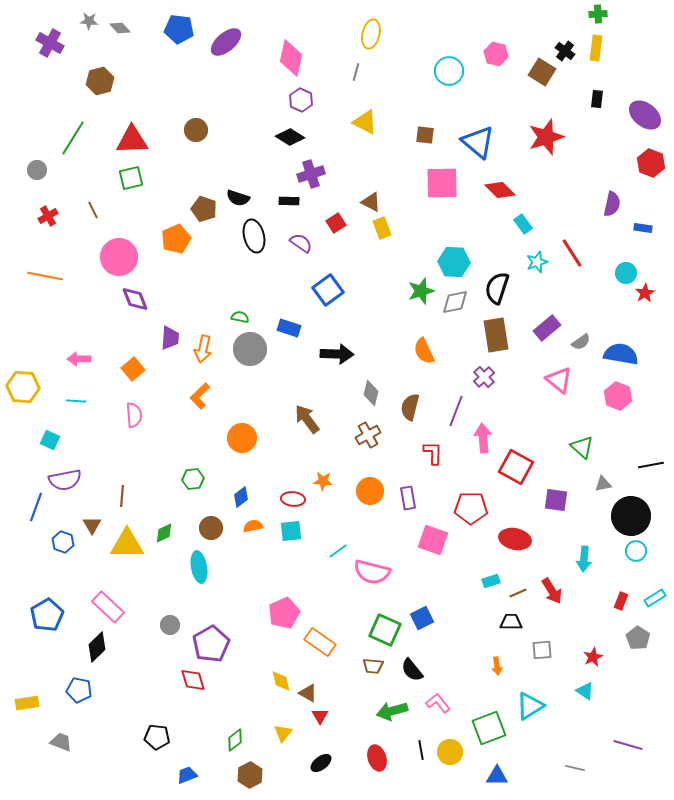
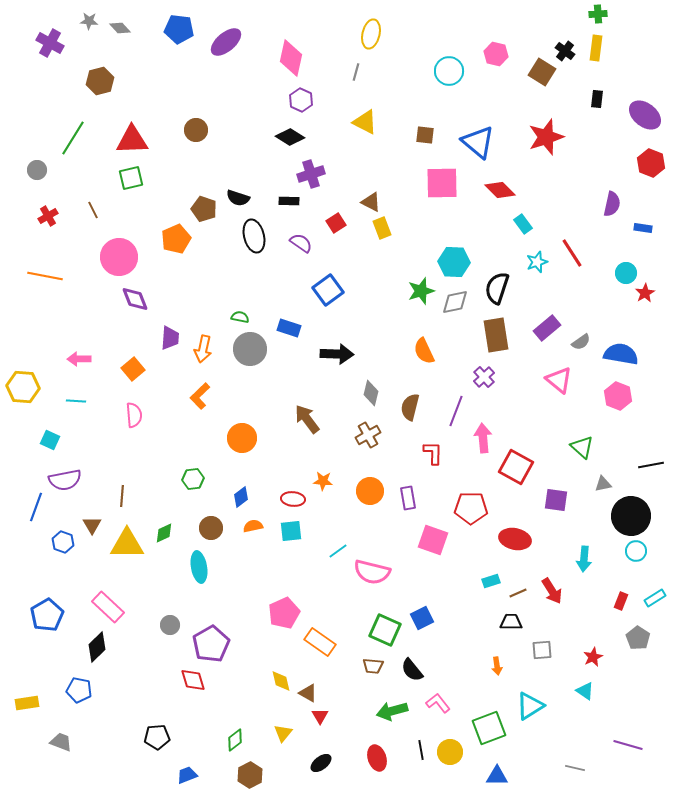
black pentagon at (157, 737): rotated 10 degrees counterclockwise
